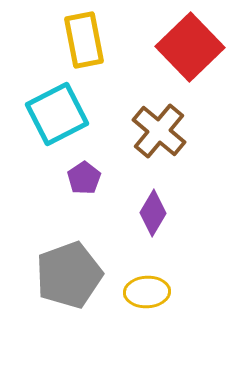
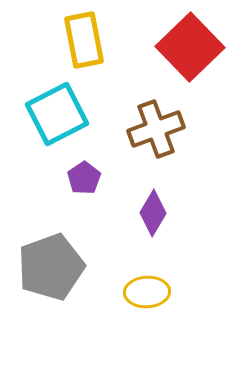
brown cross: moved 3 px left, 2 px up; rotated 30 degrees clockwise
gray pentagon: moved 18 px left, 8 px up
